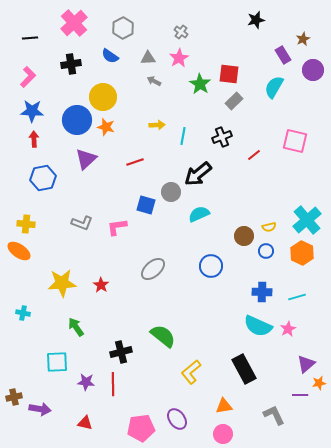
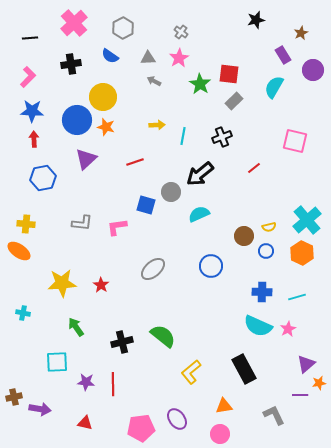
brown star at (303, 39): moved 2 px left, 6 px up
red line at (254, 155): moved 13 px down
black arrow at (198, 174): moved 2 px right
gray L-shape at (82, 223): rotated 15 degrees counterclockwise
black cross at (121, 352): moved 1 px right, 10 px up
pink circle at (223, 434): moved 3 px left
